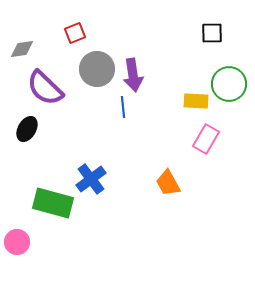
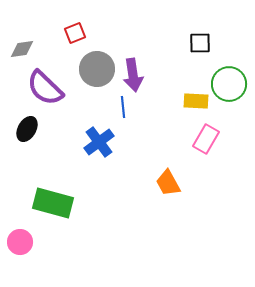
black square: moved 12 px left, 10 px down
blue cross: moved 8 px right, 37 px up
pink circle: moved 3 px right
